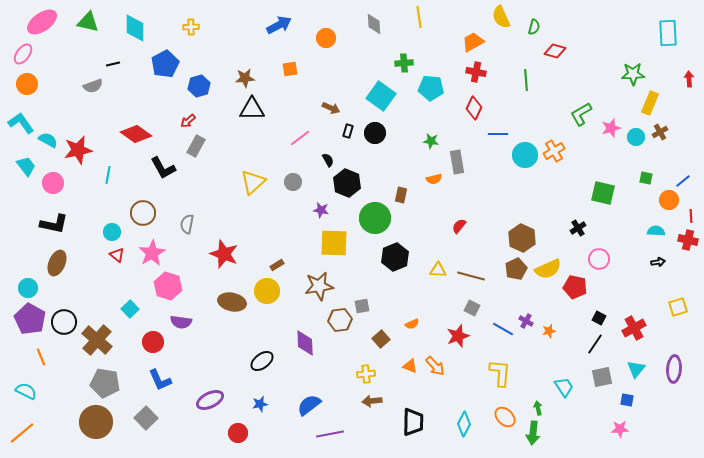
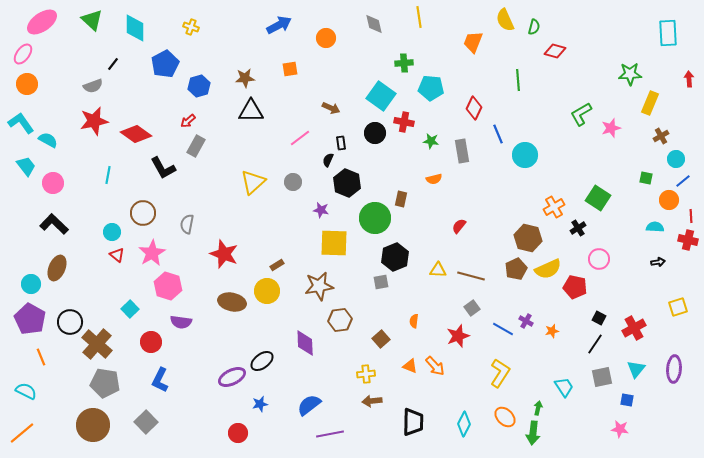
yellow semicircle at (501, 17): moved 4 px right, 3 px down
green triangle at (88, 22): moved 4 px right, 2 px up; rotated 30 degrees clockwise
gray diamond at (374, 24): rotated 10 degrees counterclockwise
yellow cross at (191, 27): rotated 21 degrees clockwise
orange trapezoid at (473, 42): rotated 40 degrees counterclockwise
black line at (113, 64): rotated 40 degrees counterclockwise
red cross at (476, 72): moved 72 px left, 50 px down
green star at (633, 74): moved 3 px left
green line at (526, 80): moved 8 px left
black triangle at (252, 109): moved 1 px left, 2 px down
black rectangle at (348, 131): moved 7 px left, 12 px down; rotated 24 degrees counterclockwise
brown cross at (660, 132): moved 1 px right, 4 px down
blue line at (498, 134): rotated 66 degrees clockwise
cyan circle at (636, 137): moved 40 px right, 22 px down
red star at (78, 150): moved 16 px right, 29 px up
orange cross at (554, 151): moved 56 px down
black semicircle at (328, 160): rotated 128 degrees counterclockwise
gray rectangle at (457, 162): moved 5 px right, 11 px up
green square at (603, 193): moved 5 px left, 5 px down; rotated 20 degrees clockwise
brown rectangle at (401, 195): moved 4 px down
black L-shape at (54, 224): rotated 148 degrees counterclockwise
cyan semicircle at (656, 231): moved 1 px left, 4 px up
brown hexagon at (522, 238): moved 6 px right; rotated 12 degrees counterclockwise
brown ellipse at (57, 263): moved 5 px down
cyan circle at (28, 288): moved 3 px right, 4 px up
gray square at (362, 306): moved 19 px right, 24 px up
gray square at (472, 308): rotated 28 degrees clockwise
black circle at (64, 322): moved 6 px right
orange semicircle at (412, 324): moved 2 px right, 3 px up; rotated 120 degrees clockwise
orange star at (549, 331): moved 3 px right
brown cross at (97, 340): moved 4 px down
red circle at (153, 342): moved 2 px left
yellow L-shape at (500, 373): rotated 28 degrees clockwise
blue L-shape at (160, 380): rotated 50 degrees clockwise
purple ellipse at (210, 400): moved 22 px right, 23 px up
green arrow at (538, 408): rotated 24 degrees clockwise
gray square at (146, 418): moved 4 px down
brown circle at (96, 422): moved 3 px left, 3 px down
pink star at (620, 429): rotated 12 degrees clockwise
